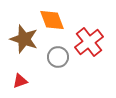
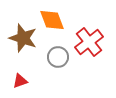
brown star: moved 1 px left, 1 px up
